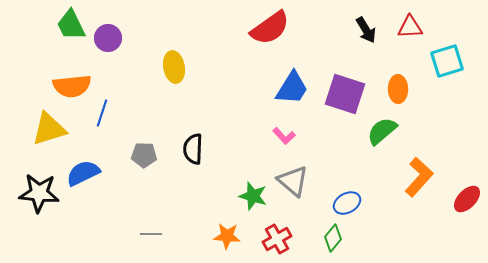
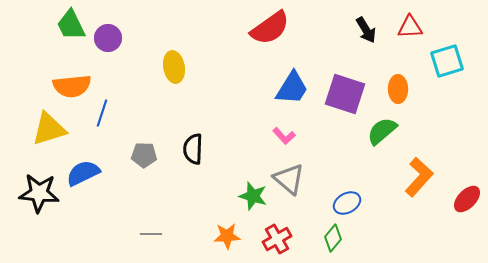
gray triangle: moved 4 px left, 2 px up
orange star: rotated 8 degrees counterclockwise
